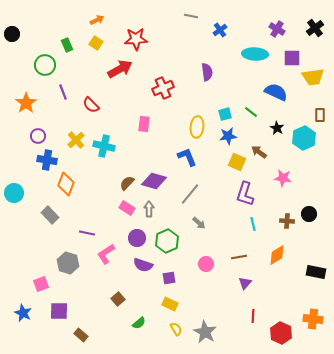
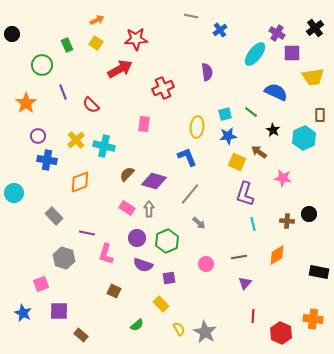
purple cross at (277, 29): moved 4 px down
cyan ellipse at (255, 54): rotated 55 degrees counterclockwise
purple square at (292, 58): moved 5 px up
green circle at (45, 65): moved 3 px left
black star at (277, 128): moved 4 px left, 2 px down
brown semicircle at (127, 183): moved 9 px up
orange diamond at (66, 184): moved 14 px right, 2 px up; rotated 50 degrees clockwise
gray rectangle at (50, 215): moved 4 px right, 1 px down
pink L-shape at (106, 254): rotated 40 degrees counterclockwise
gray hexagon at (68, 263): moved 4 px left, 5 px up
black rectangle at (316, 272): moved 3 px right
brown square at (118, 299): moved 4 px left, 8 px up; rotated 24 degrees counterclockwise
yellow rectangle at (170, 304): moved 9 px left; rotated 21 degrees clockwise
green semicircle at (139, 323): moved 2 px left, 2 px down
yellow semicircle at (176, 329): moved 3 px right
